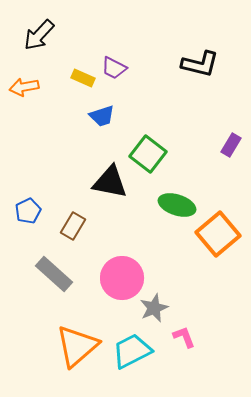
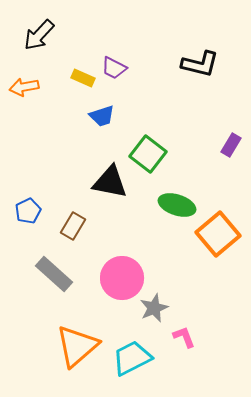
cyan trapezoid: moved 7 px down
